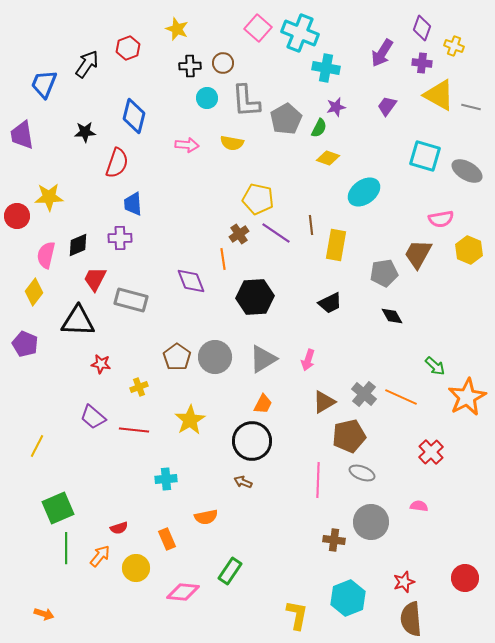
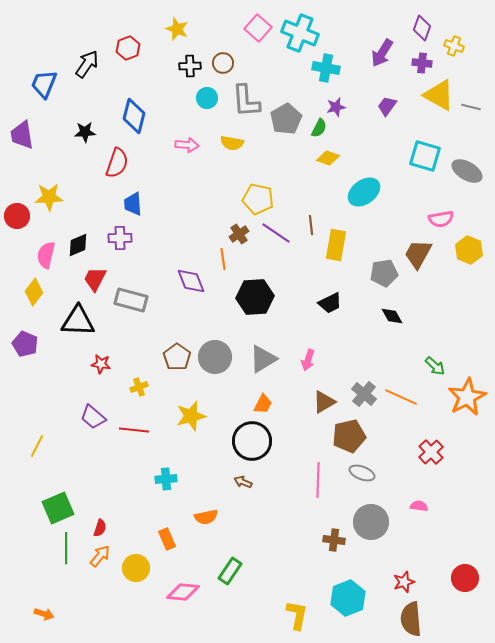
yellow star at (190, 420): moved 1 px right, 4 px up; rotated 16 degrees clockwise
red semicircle at (119, 528): moved 19 px left; rotated 54 degrees counterclockwise
